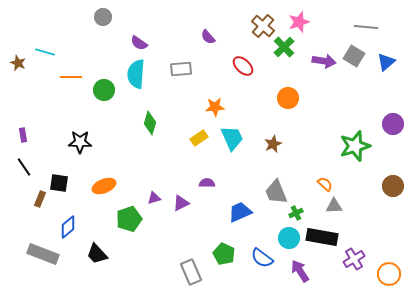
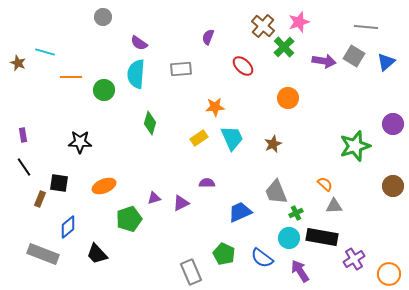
purple semicircle at (208, 37): rotated 63 degrees clockwise
